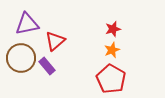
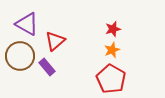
purple triangle: rotated 40 degrees clockwise
brown circle: moved 1 px left, 2 px up
purple rectangle: moved 1 px down
